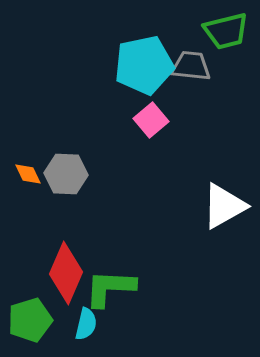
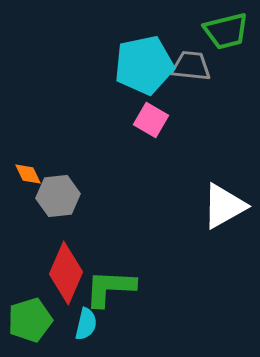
pink square: rotated 20 degrees counterclockwise
gray hexagon: moved 8 px left, 22 px down; rotated 9 degrees counterclockwise
